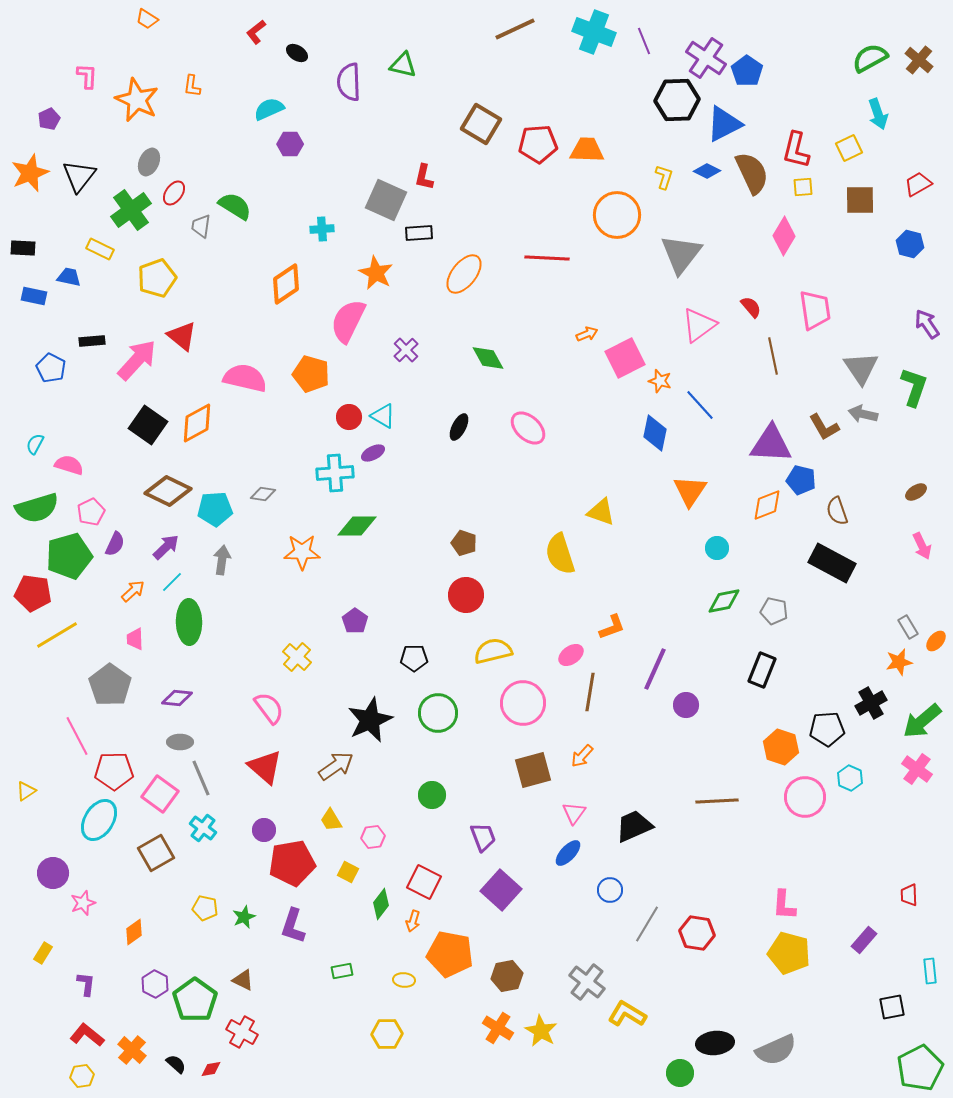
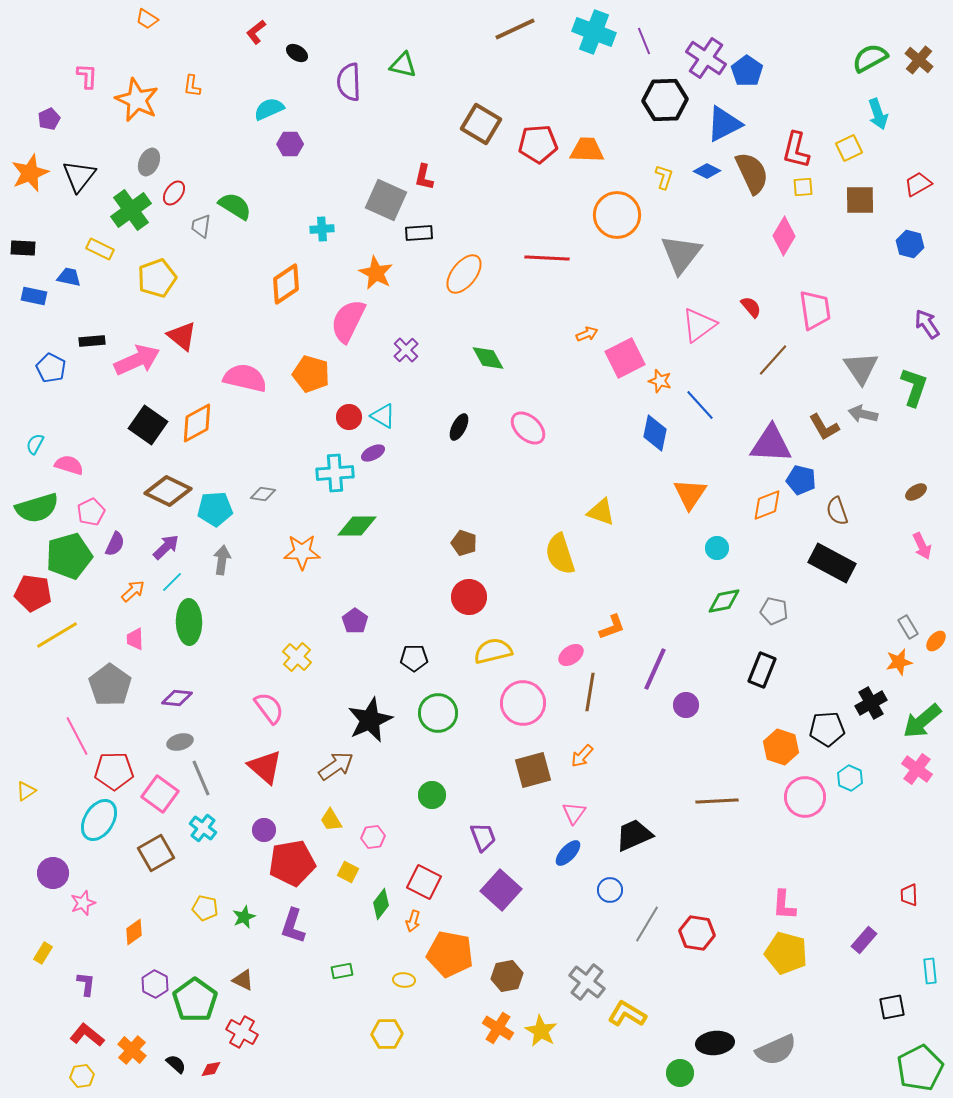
black hexagon at (677, 100): moved 12 px left
brown line at (773, 356): moved 4 px down; rotated 54 degrees clockwise
pink arrow at (137, 360): rotated 24 degrees clockwise
orange triangle at (690, 491): moved 3 px down
red circle at (466, 595): moved 3 px right, 2 px down
gray ellipse at (180, 742): rotated 15 degrees counterclockwise
black trapezoid at (634, 826): moved 9 px down
yellow pentagon at (789, 953): moved 3 px left
